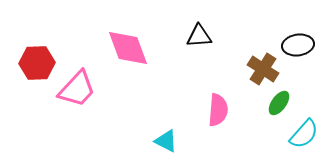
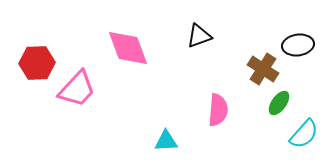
black triangle: rotated 16 degrees counterclockwise
cyan triangle: rotated 30 degrees counterclockwise
